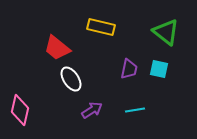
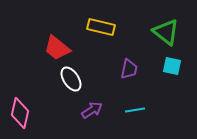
cyan square: moved 13 px right, 3 px up
pink diamond: moved 3 px down
